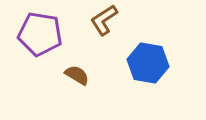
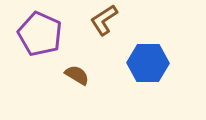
purple pentagon: rotated 15 degrees clockwise
blue hexagon: rotated 9 degrees counterclockwise
